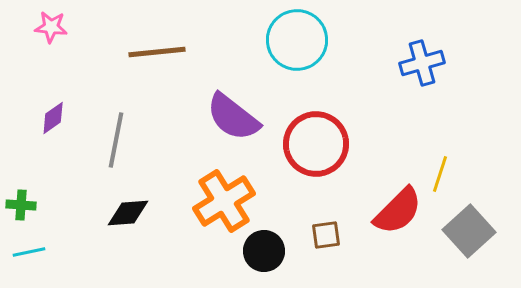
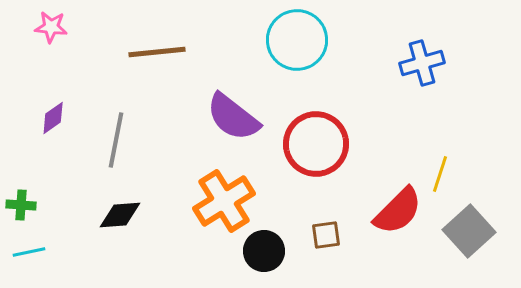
black diamond: moved 8 px left, 2 px down
